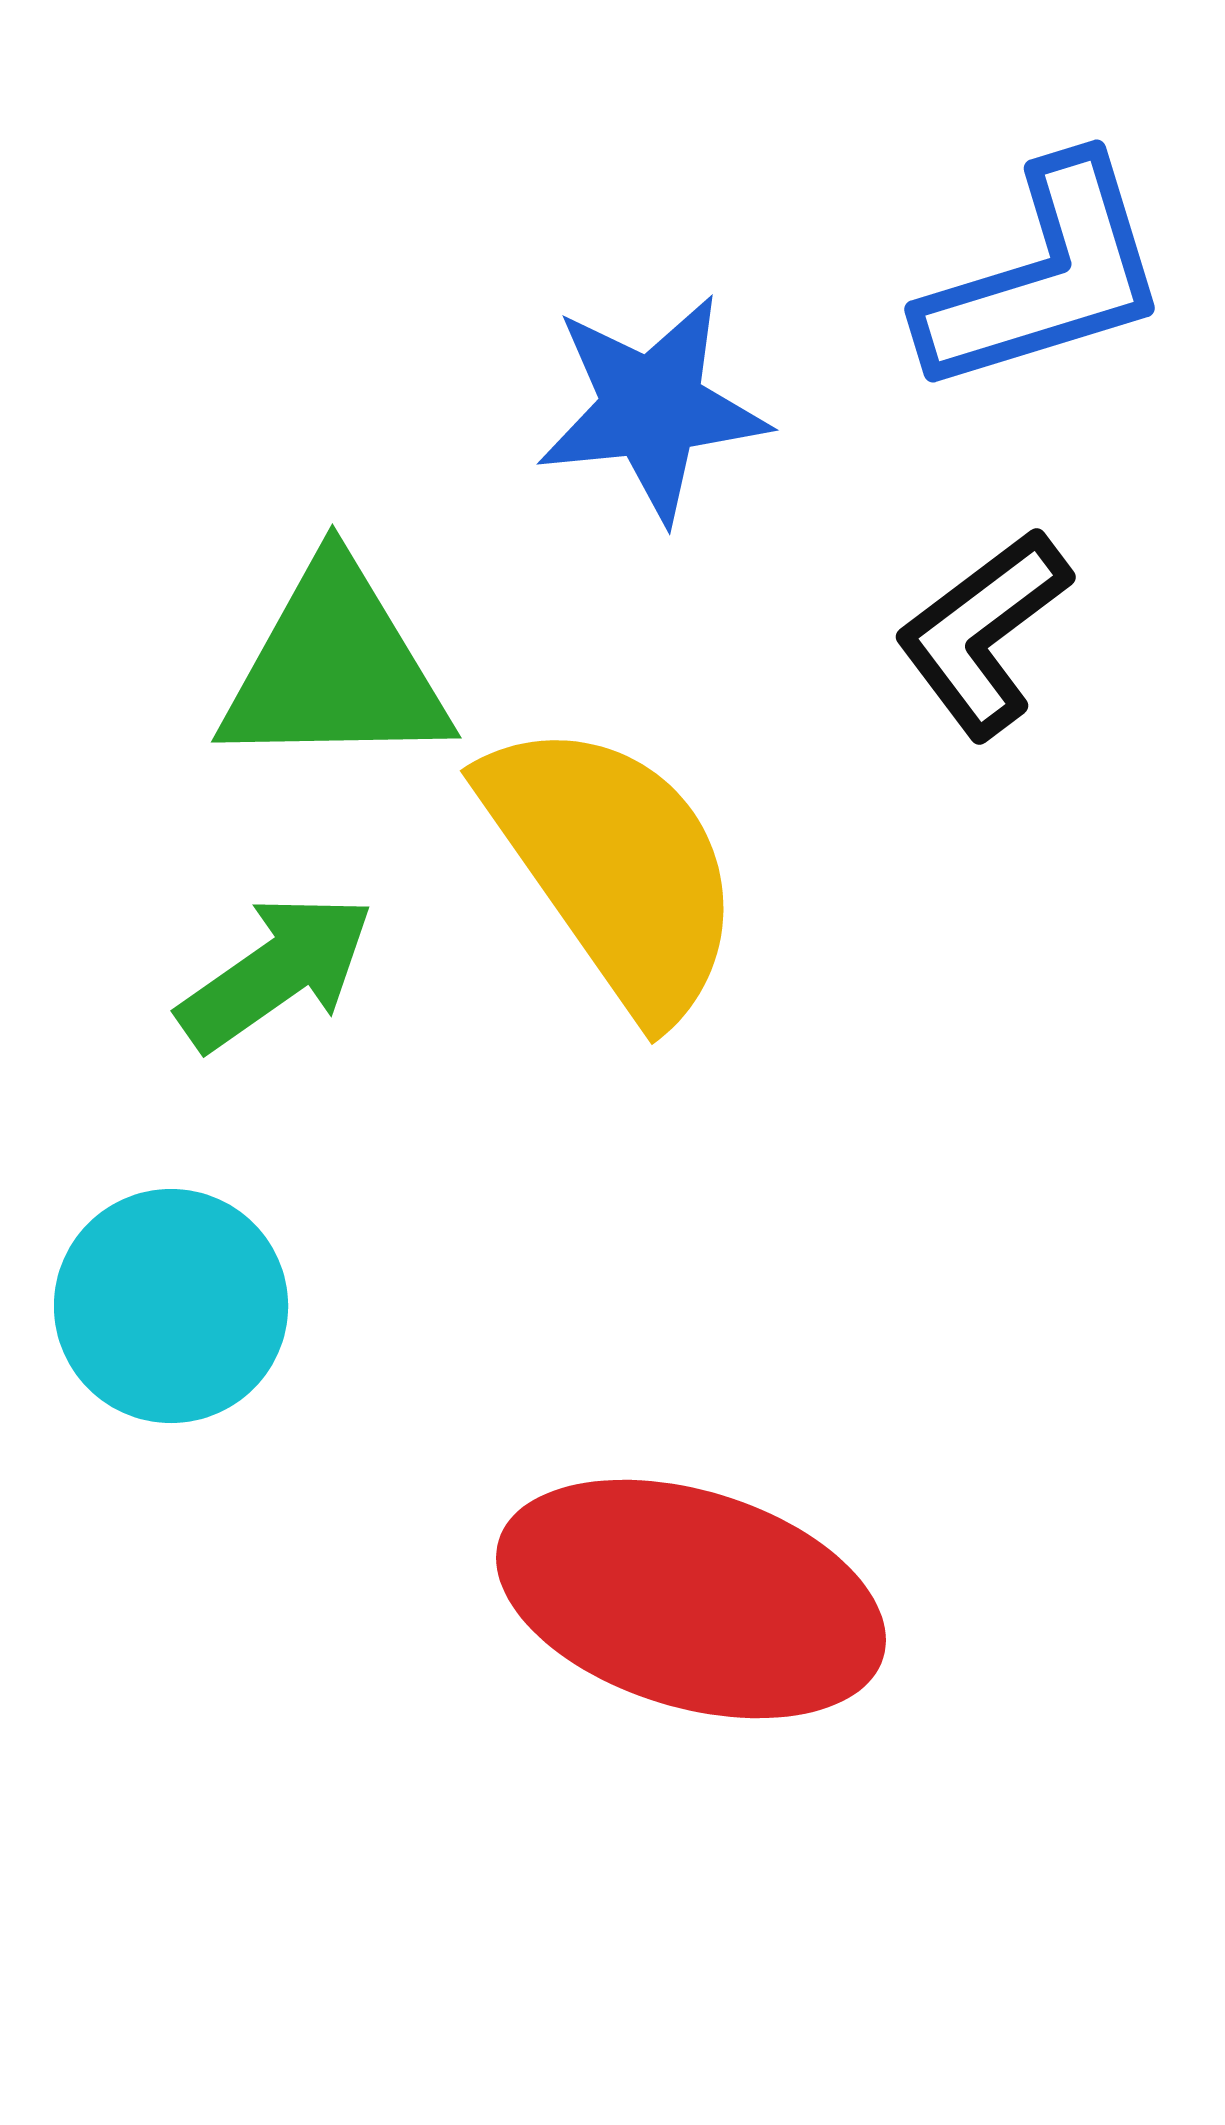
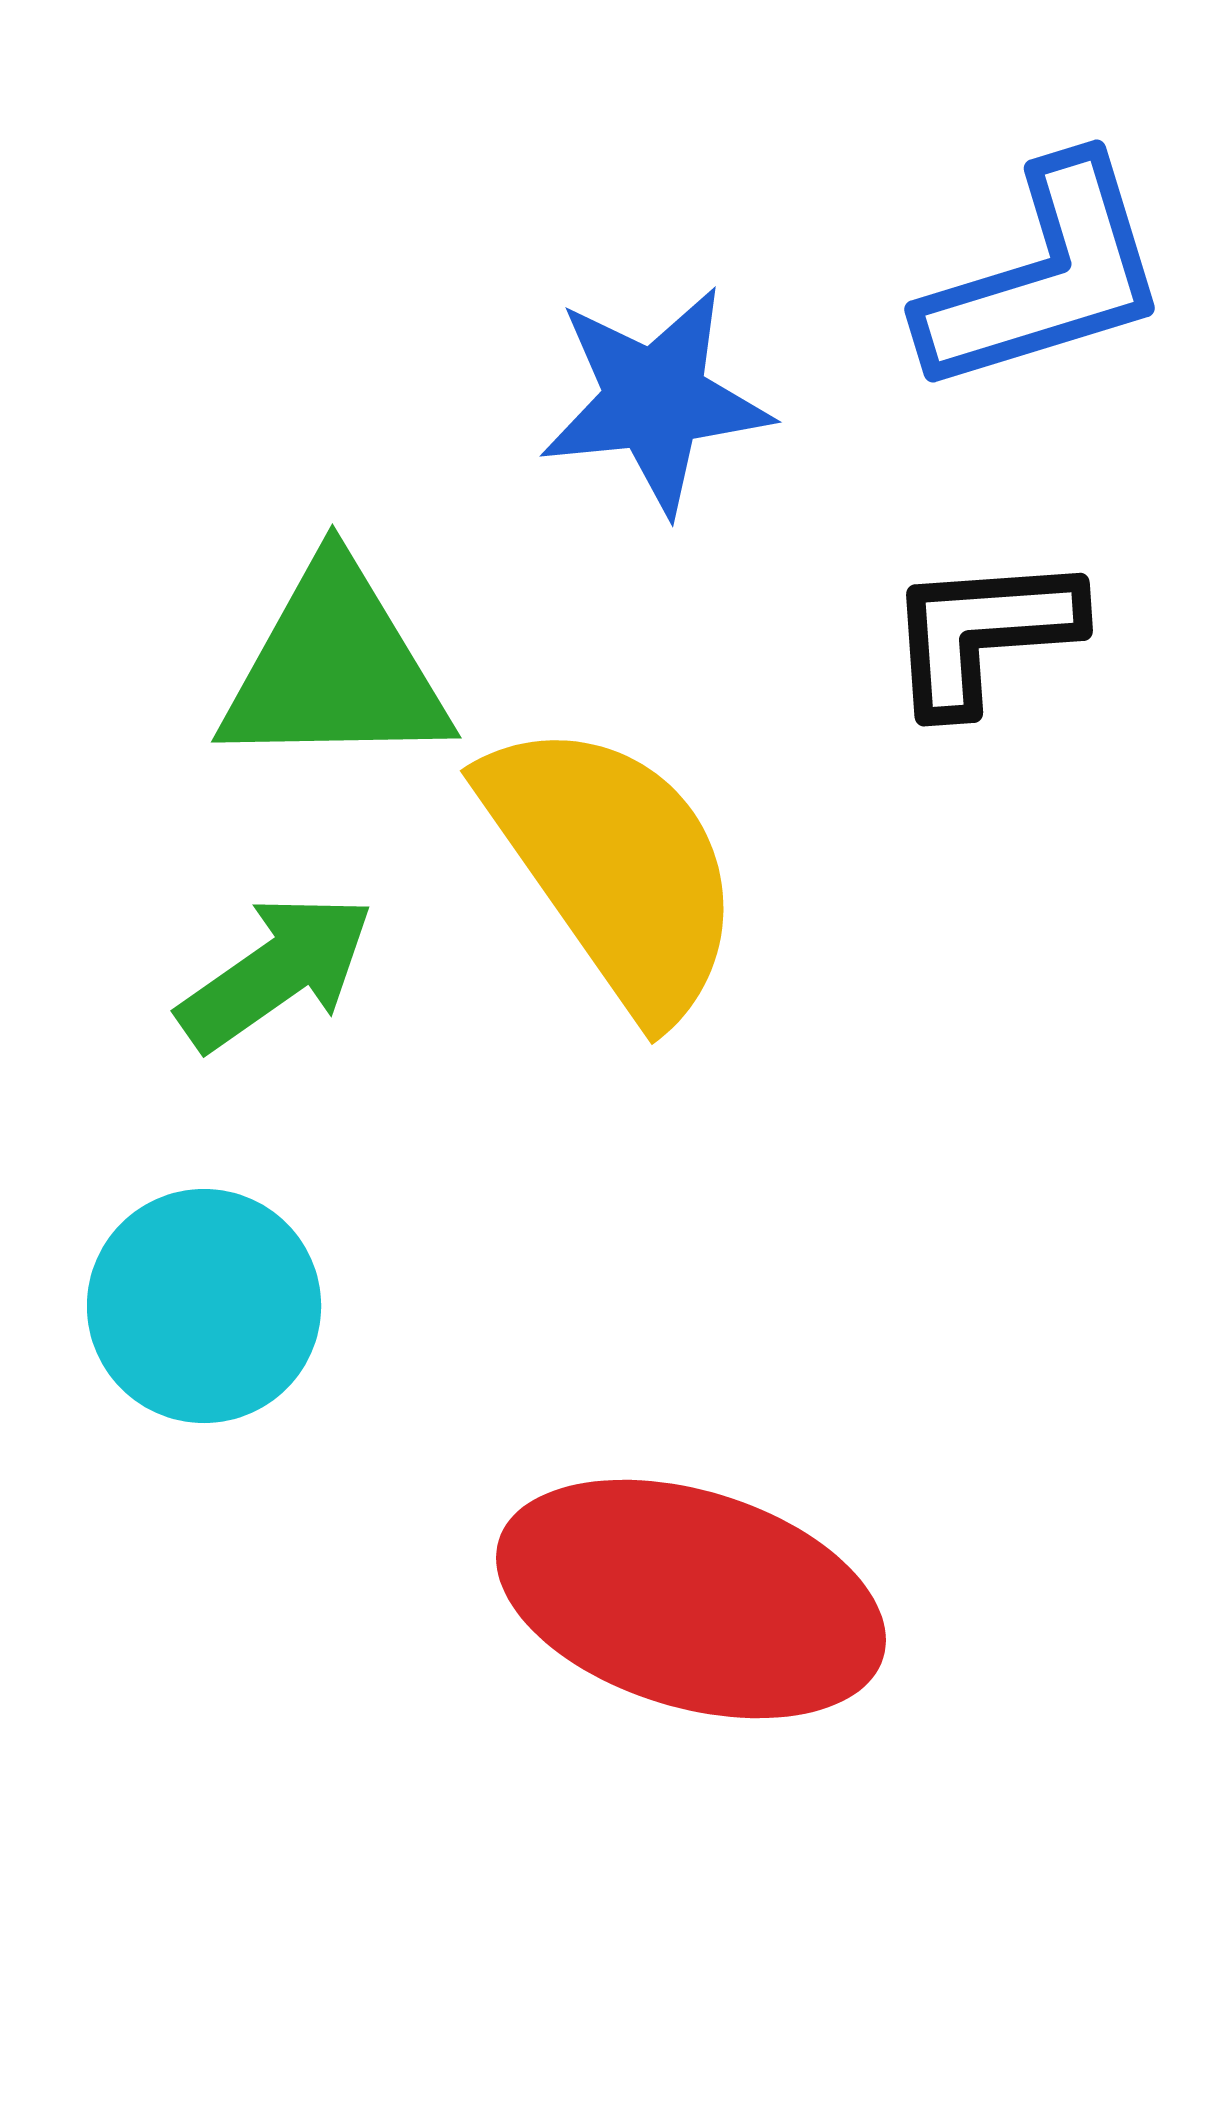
blue star: moved 3 px right, 8 px up
black L-shape: rotated 33 degrees clockwise
cyan circle: moved 33 px right
